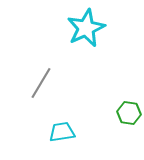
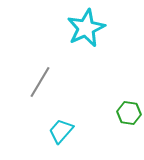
gray line: moved 1 px left, 1 px up
cyan trapezoid: moved 1 px left, 1 px up; rotated 40 degrees counterclockwise
